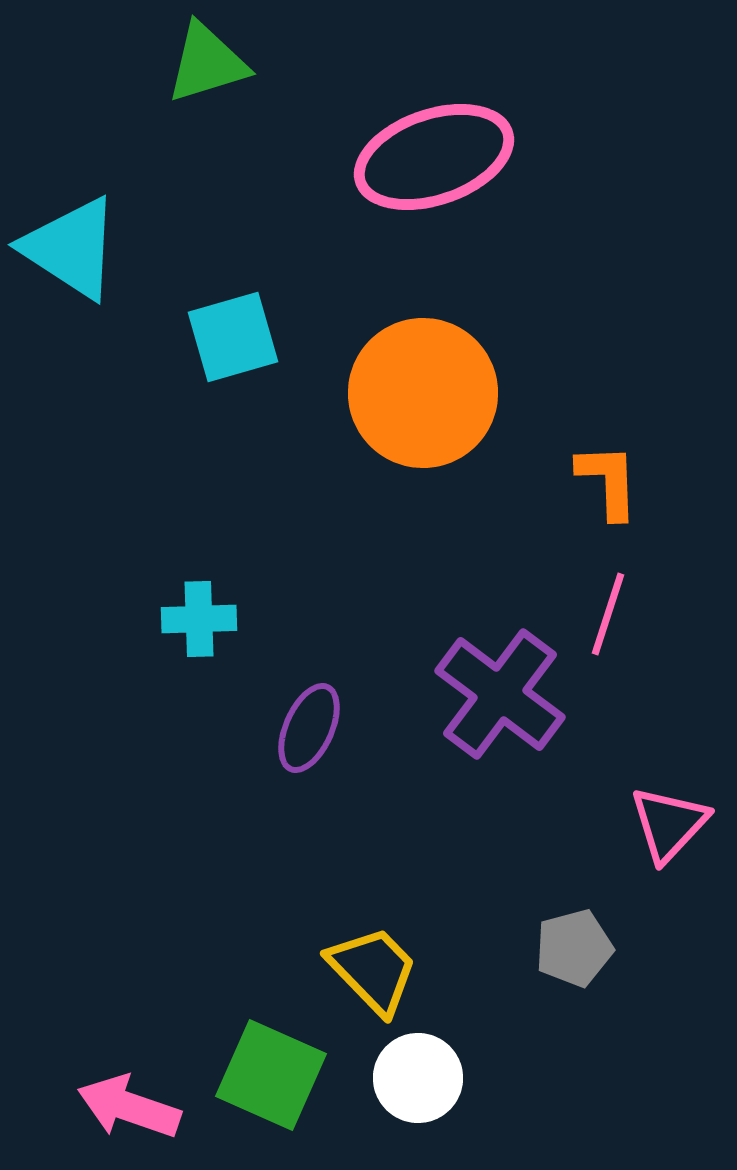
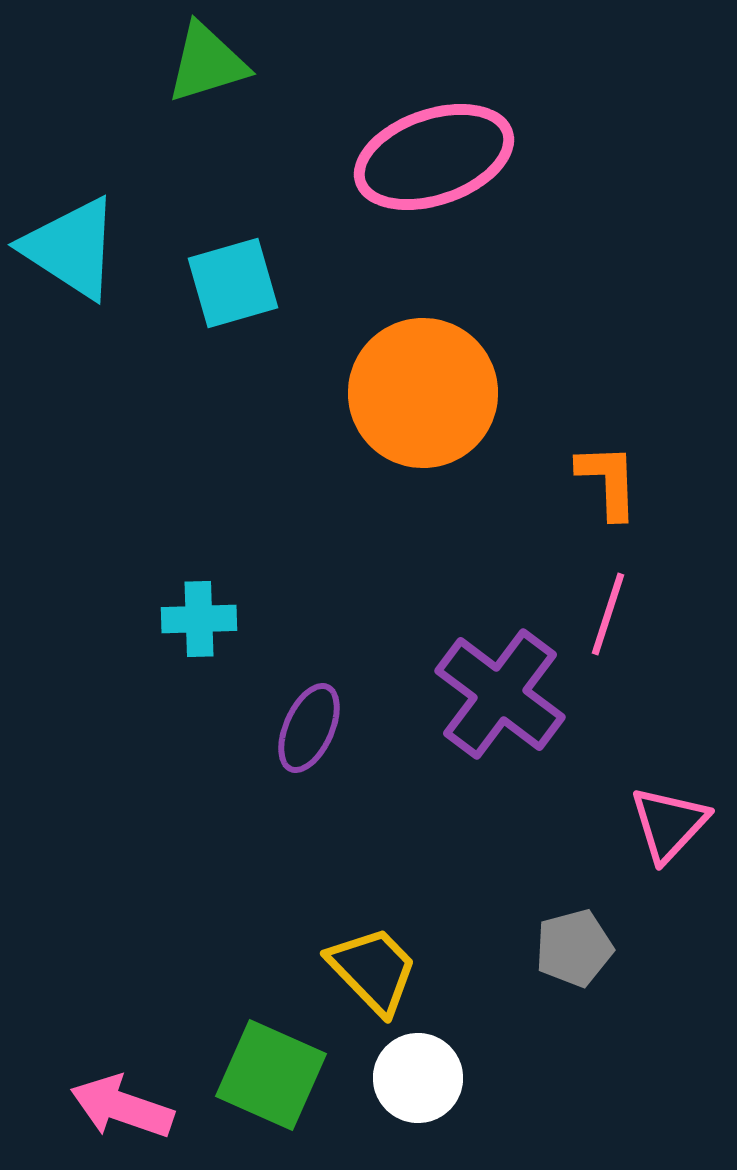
cyan square: moved 54 px up
pink arrow: moved 7 px left
